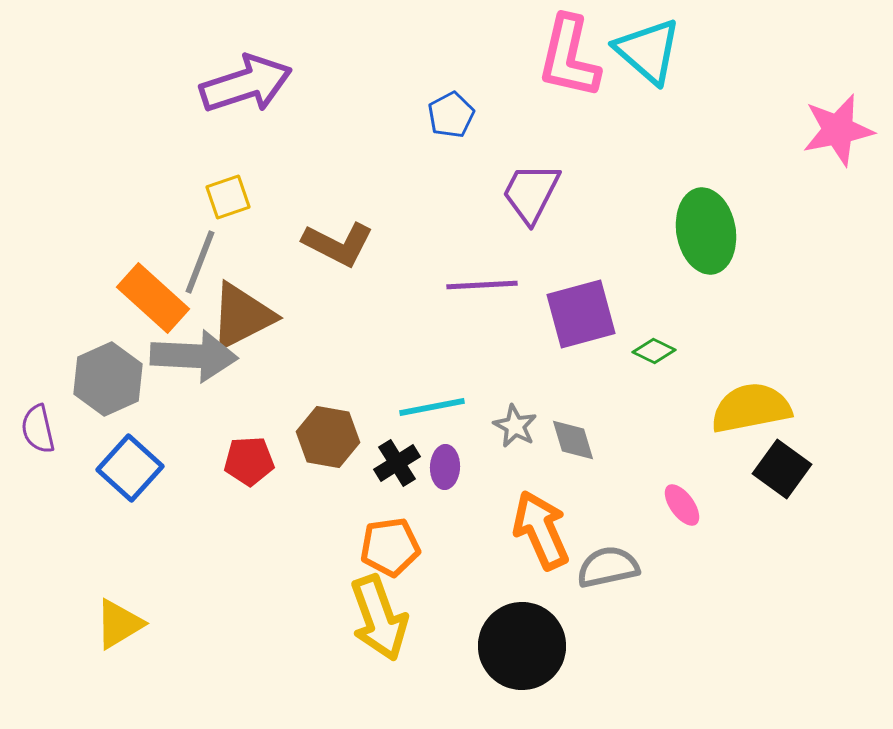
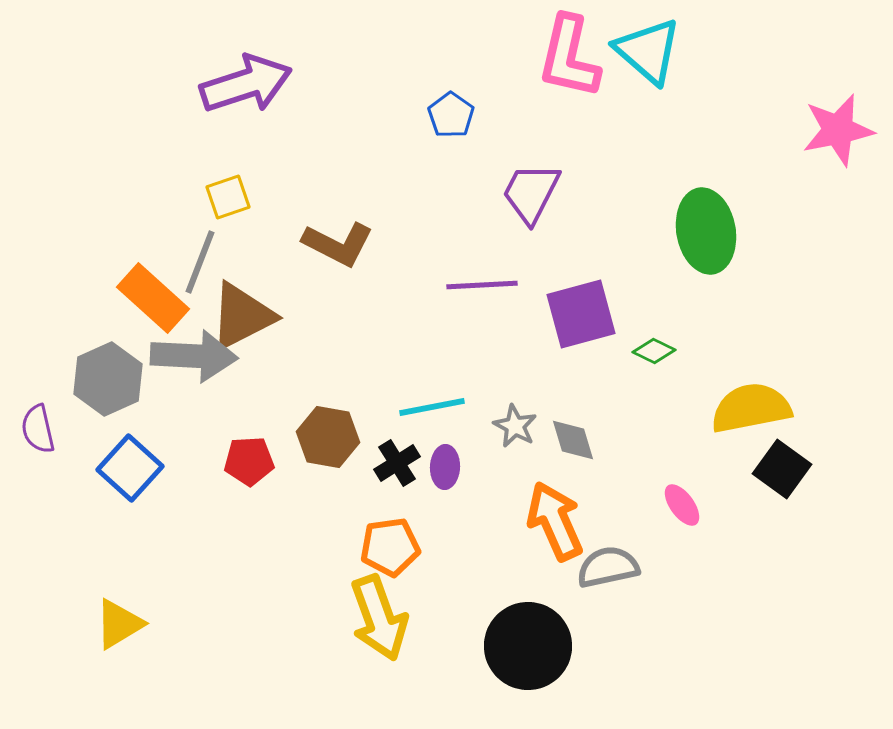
blue pentagon: rotated 9 degrees counterclockwise
orange arrow: moved 14 px right, 9 px up
black circle: moved 6 px right
